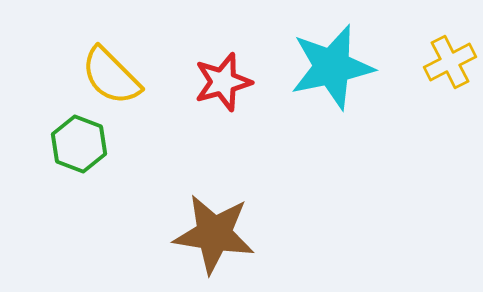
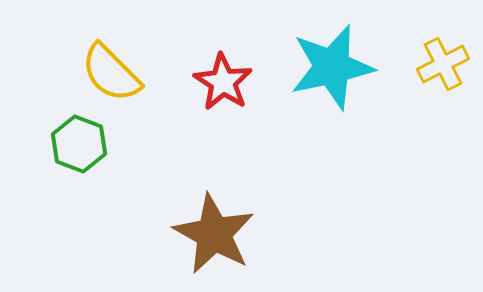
yellow cross: moved 7 px left, 2 px down
yellow semicircle: moved 3 px up
red star: rotated 24 degrees counterclockwise
brown star: rotated 20 degrees clockwise
